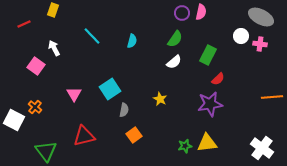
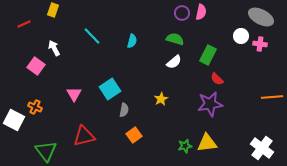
green semicircle: rotated 108 degrees counterclockwise
red semicircle: moved 1 px left; rotated 88 degrees clockwise
yellow star: moved 1 px right; rotated 16 degrees clockwise
orange cross: rotated 16 degrees counterclockwise
